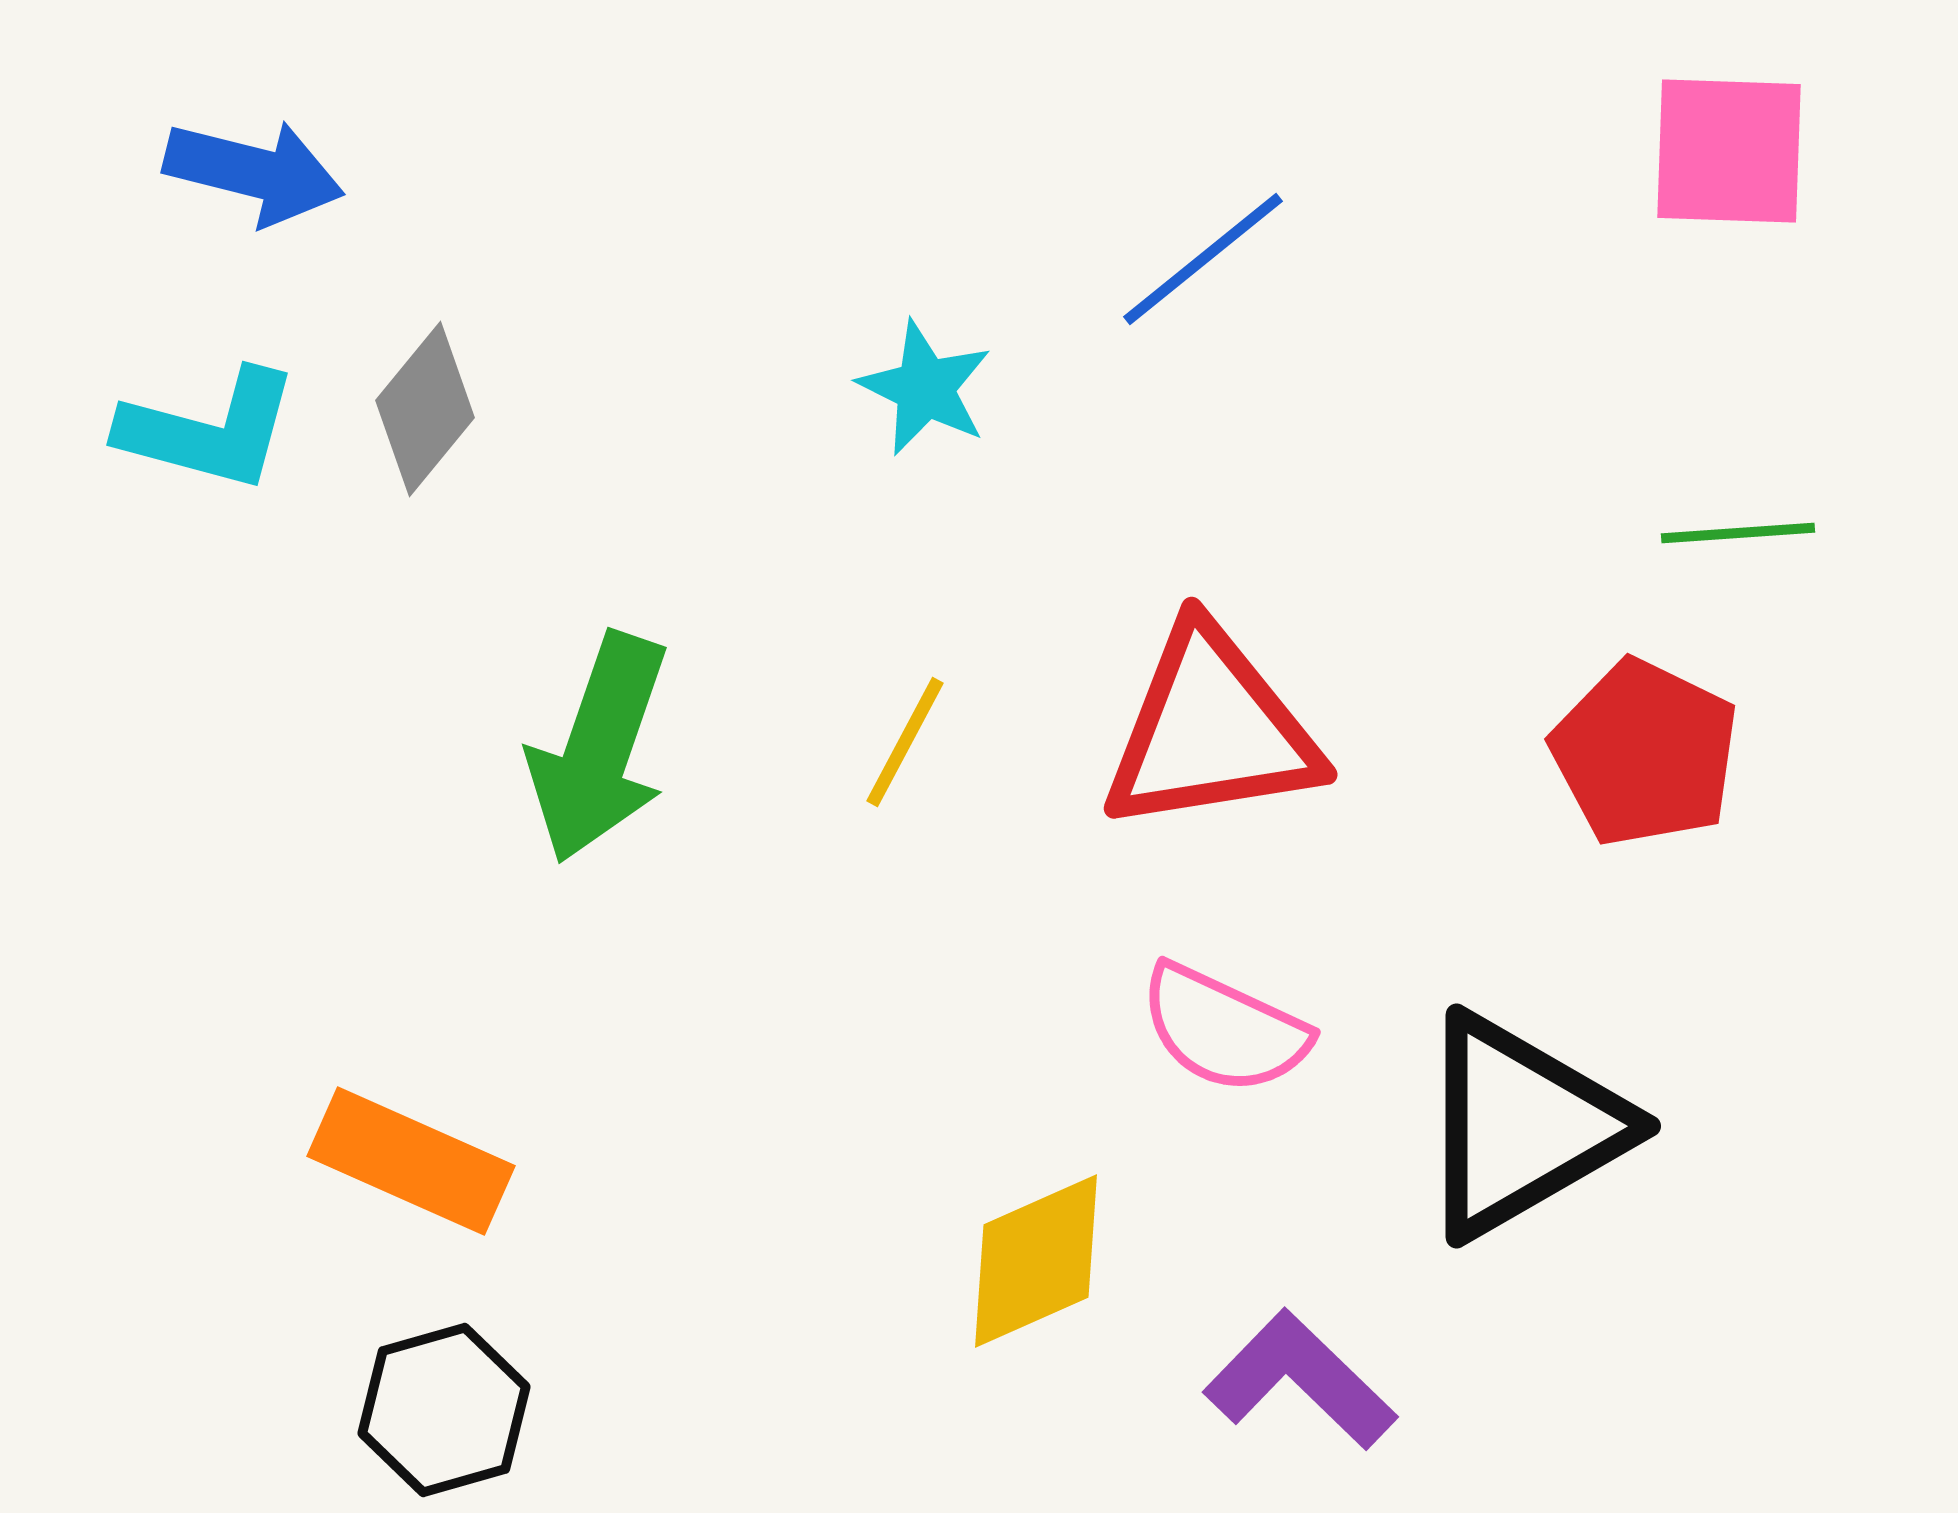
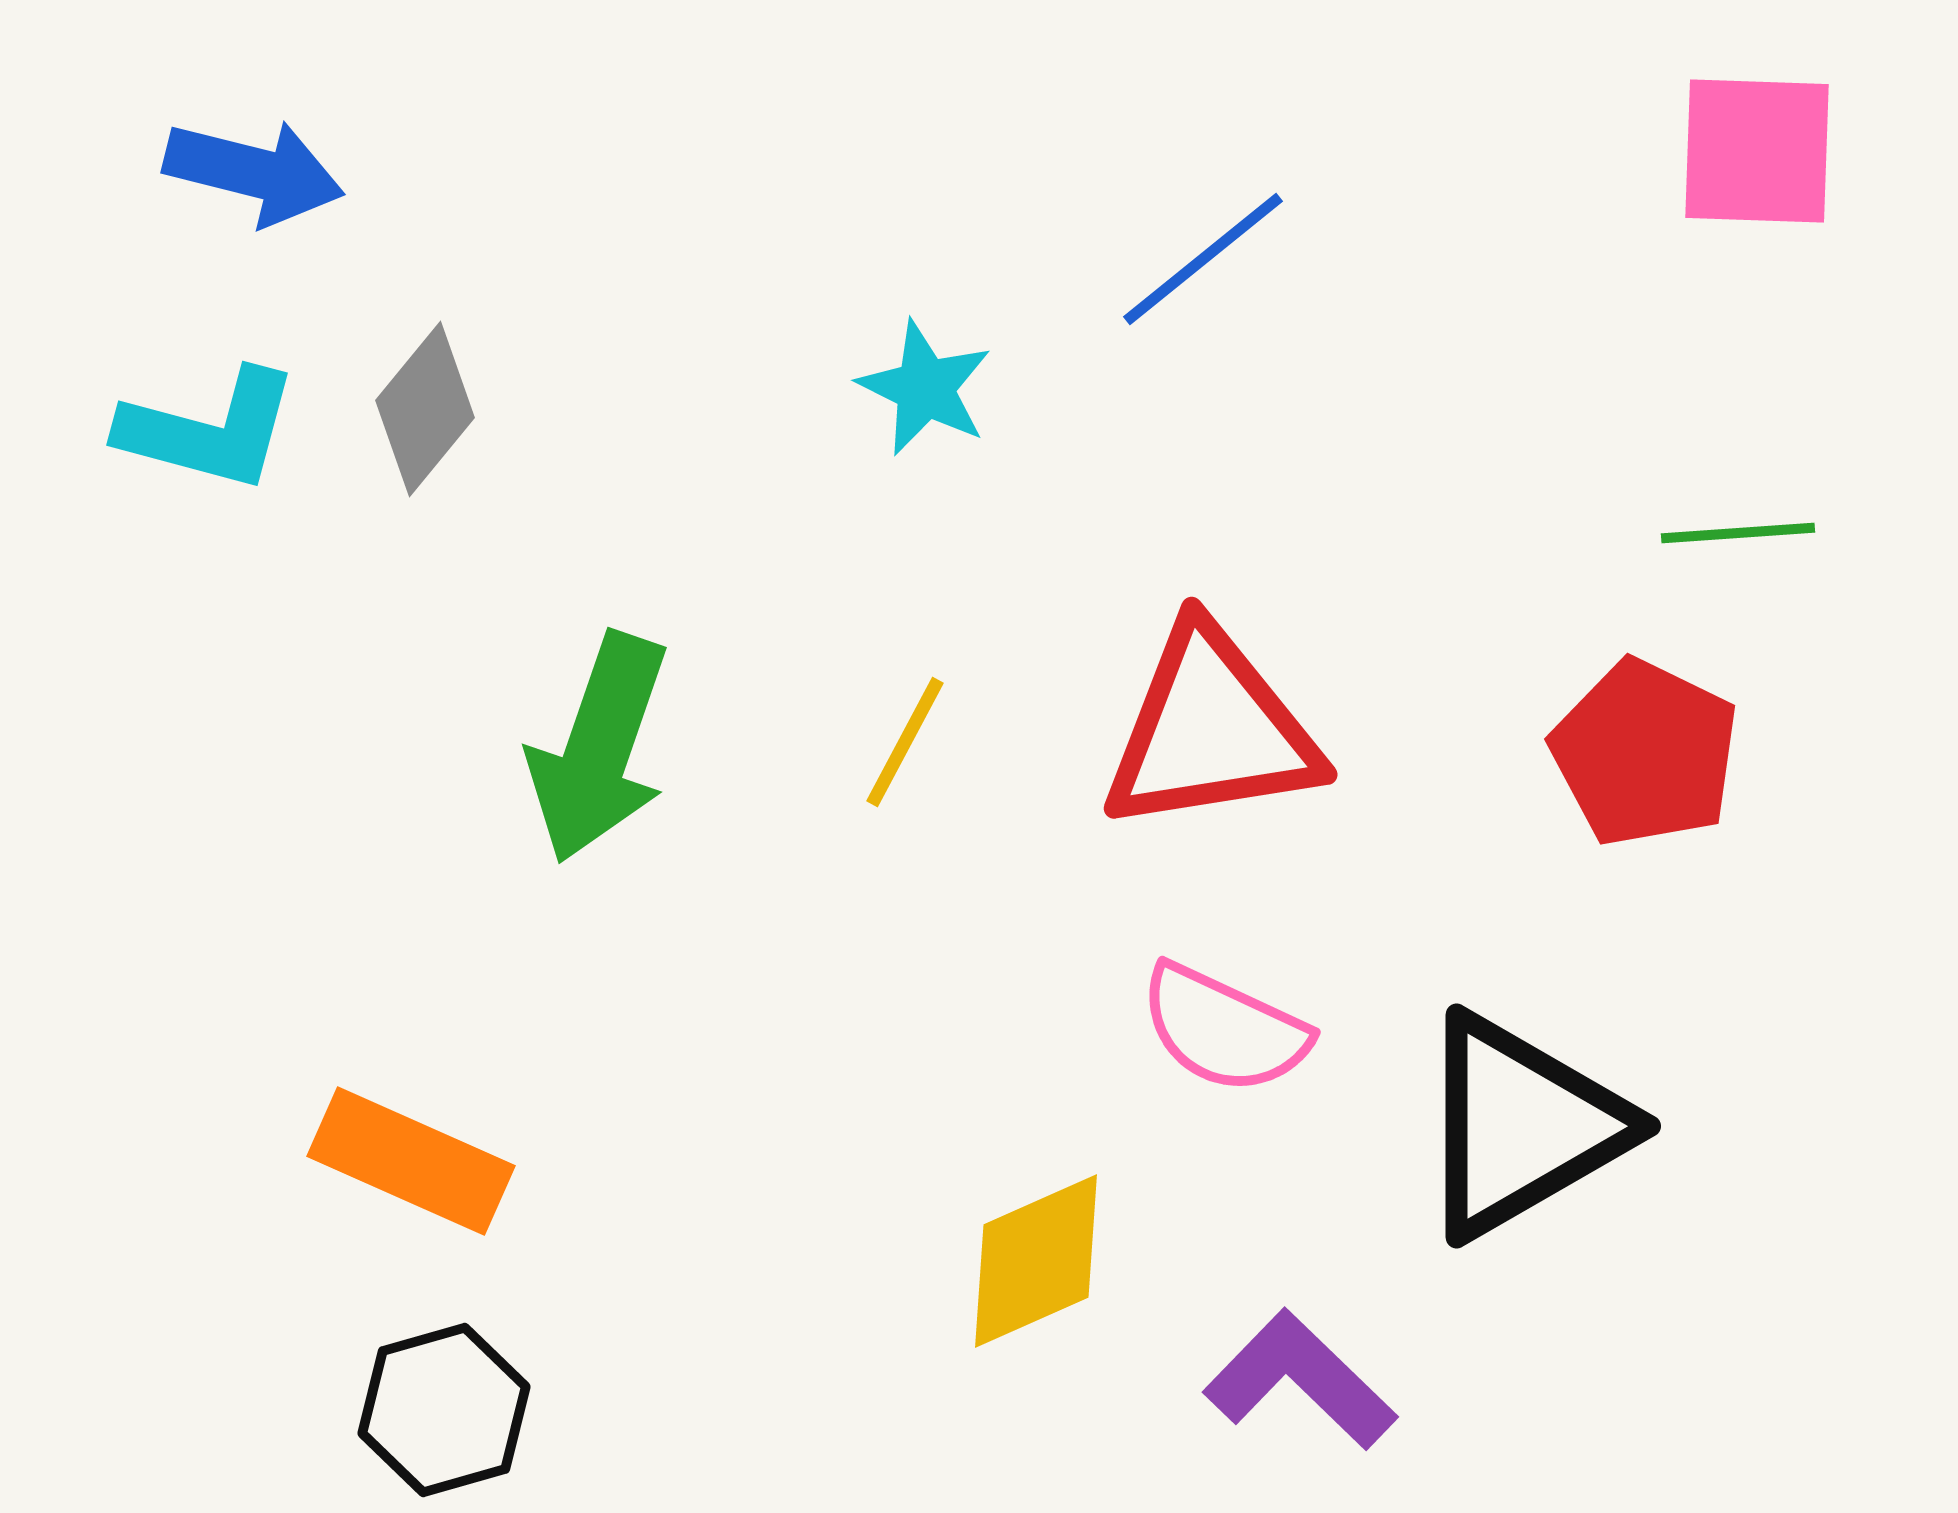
pink square: moved 28 px right
